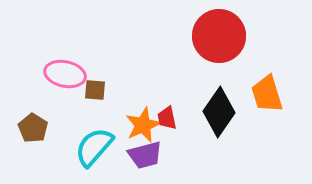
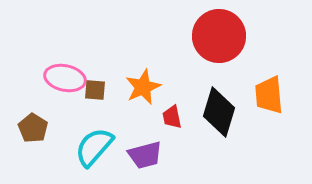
pink ellipse: moved 4 px down
orange trapezoid: moved 2 px right, 1 px down; rotated 12 degrees clockwise
black diamond: rotated 18 degrees counterclockwise
red trapezoid: moved 5 px right, 1 px up
orange star: moved 38 px up
